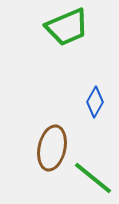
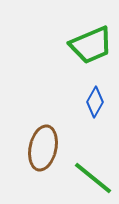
green trapezoid: moved 24 px right, 18 px down
brown ellipse: moved 9 px left
